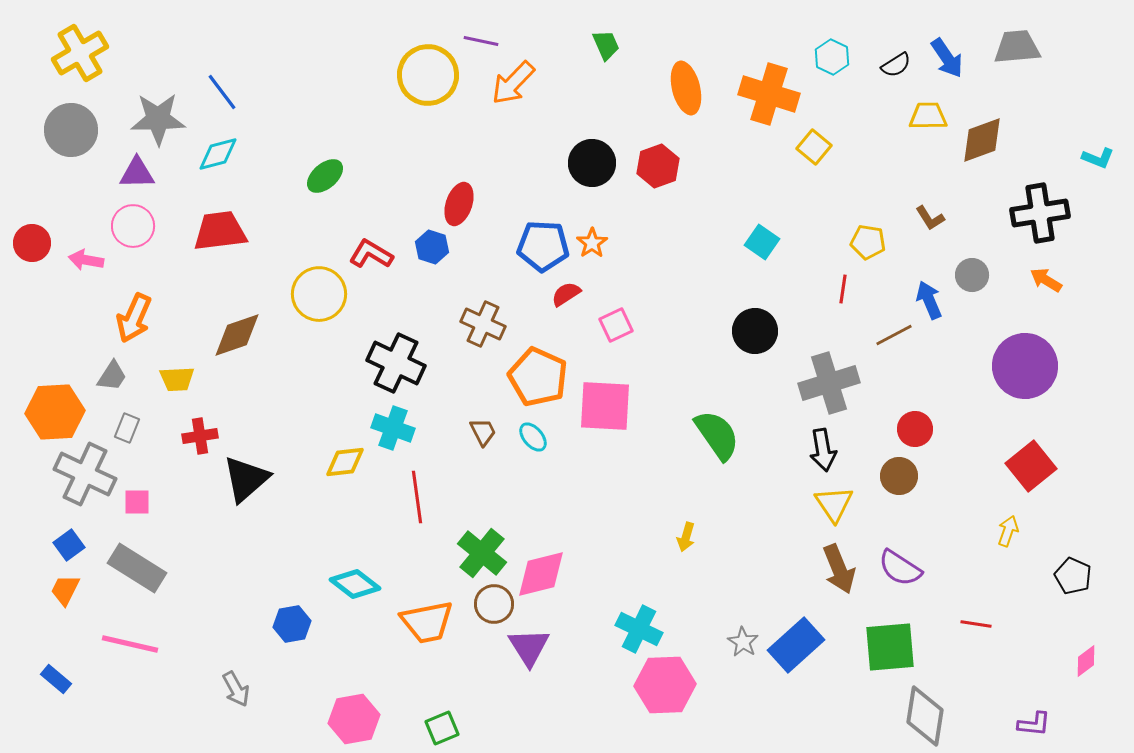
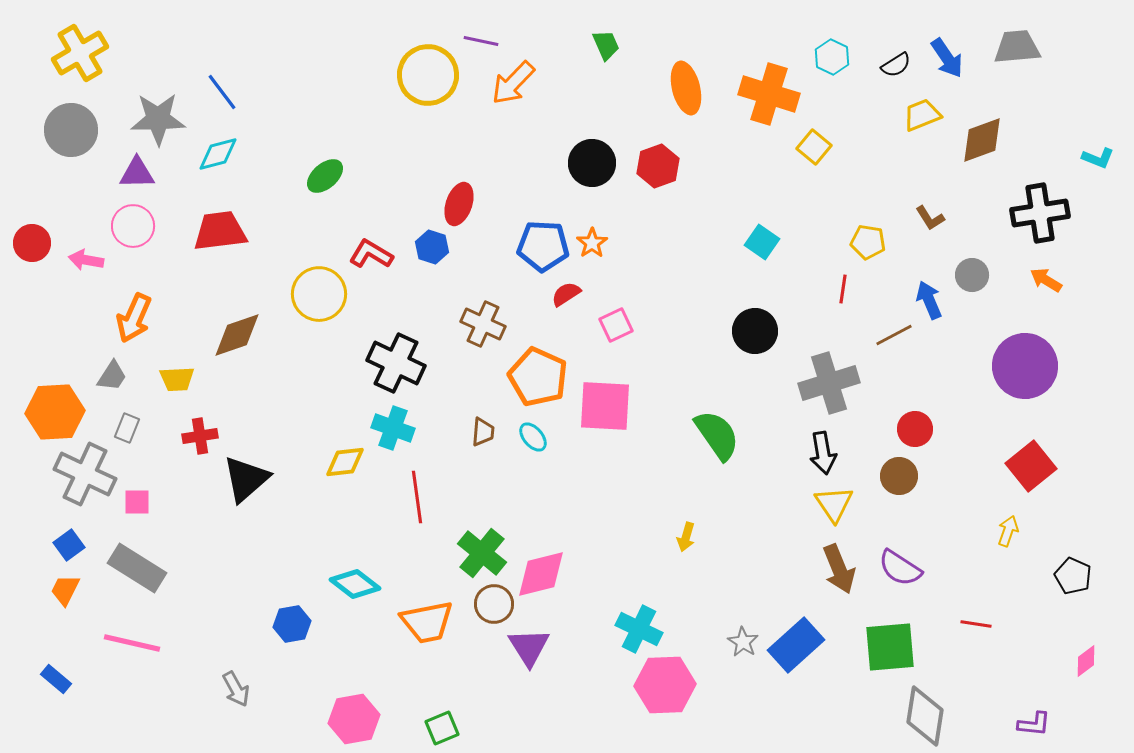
yellow trapezoid at (928, 116): moved 6 px left, 1 px up; rotated 21 degrees counterclockwise
brown trapezoid at (483, 432): rotated 32 degrees clockwise
black arrow at (823, 450): moved 3 px down
pink line at (130, 644): moved 2 px right, 1 px up
